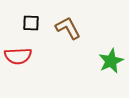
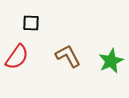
brown L-shape: moved 28 px down
red semicircle: moved 1 px left, 1 px down; rotated 52 degrees counterclockwise
